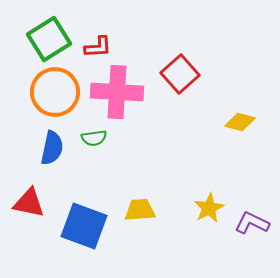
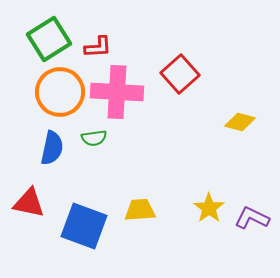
orange circle: moved 5 px right
yellow star: rotated 8 degrees counterclockwise
purple L-shape: moved 5 px up
